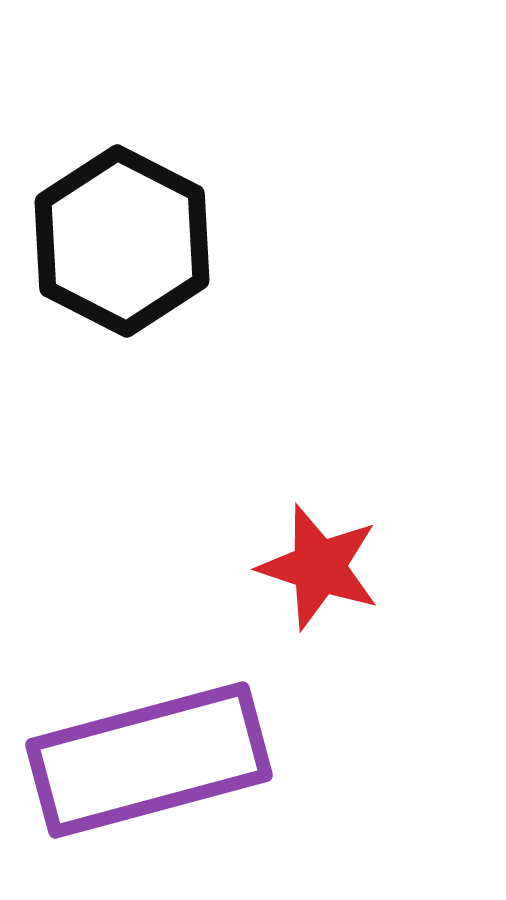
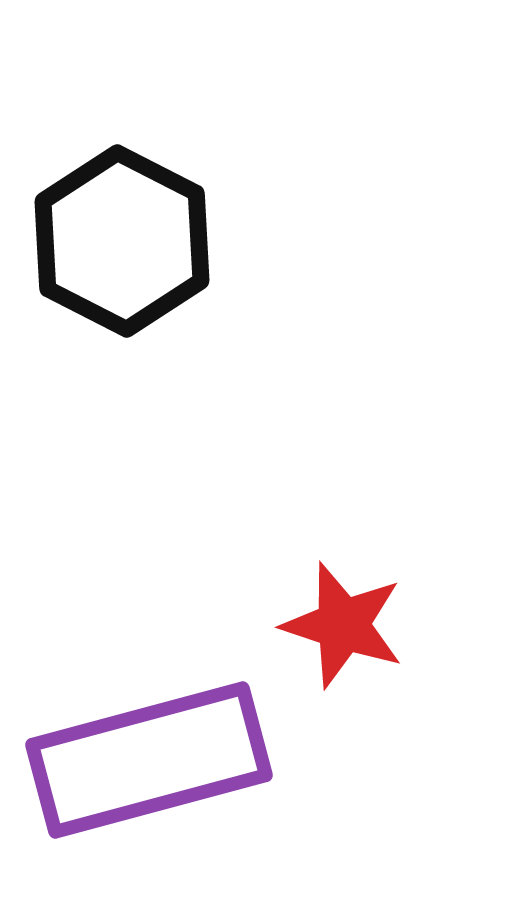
red star: moved 24 px right, 58 px down
